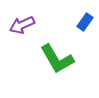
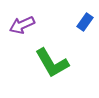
green L-shape: moved 5 px left, 4 px down
